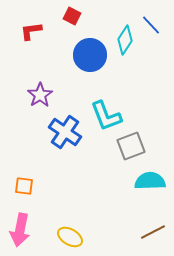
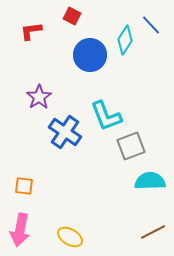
purple star: moved 1 px left, 2 px down
